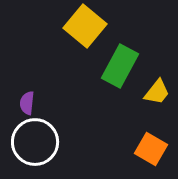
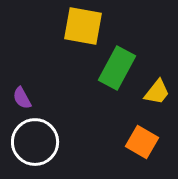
yellow square: moved 2 px left; rotated 30 degrees counterclockwise
green rectangle: moved 3 px left, 2 px down
purple semicircle: moved 5 px left, 5 px up; rotated 35 degrees counterclockwise
orange square: moved 9 px left, 7 px up
